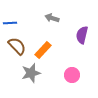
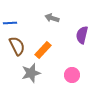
brown semicircle: rotated 18 degrees clockwise
